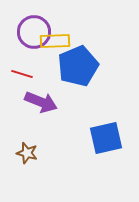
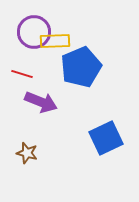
blue pentagon: moved 3 px right, 1 px down
blue square: rotated 12 degrees counterclockwise
